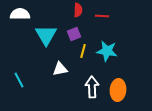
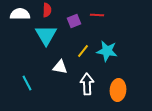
red semicircle: moved 31 px left
red line: moved 5 px left, 1 px up
purple square: moved 13 px up
yellow line: rotated 24 degrees clockwise
white triangle: moved 2 px up; rotated 21 degrees clockwise
cyan line: moved 8 px right, 3 px down
white arrow: moved 5 px left, 3 px up
